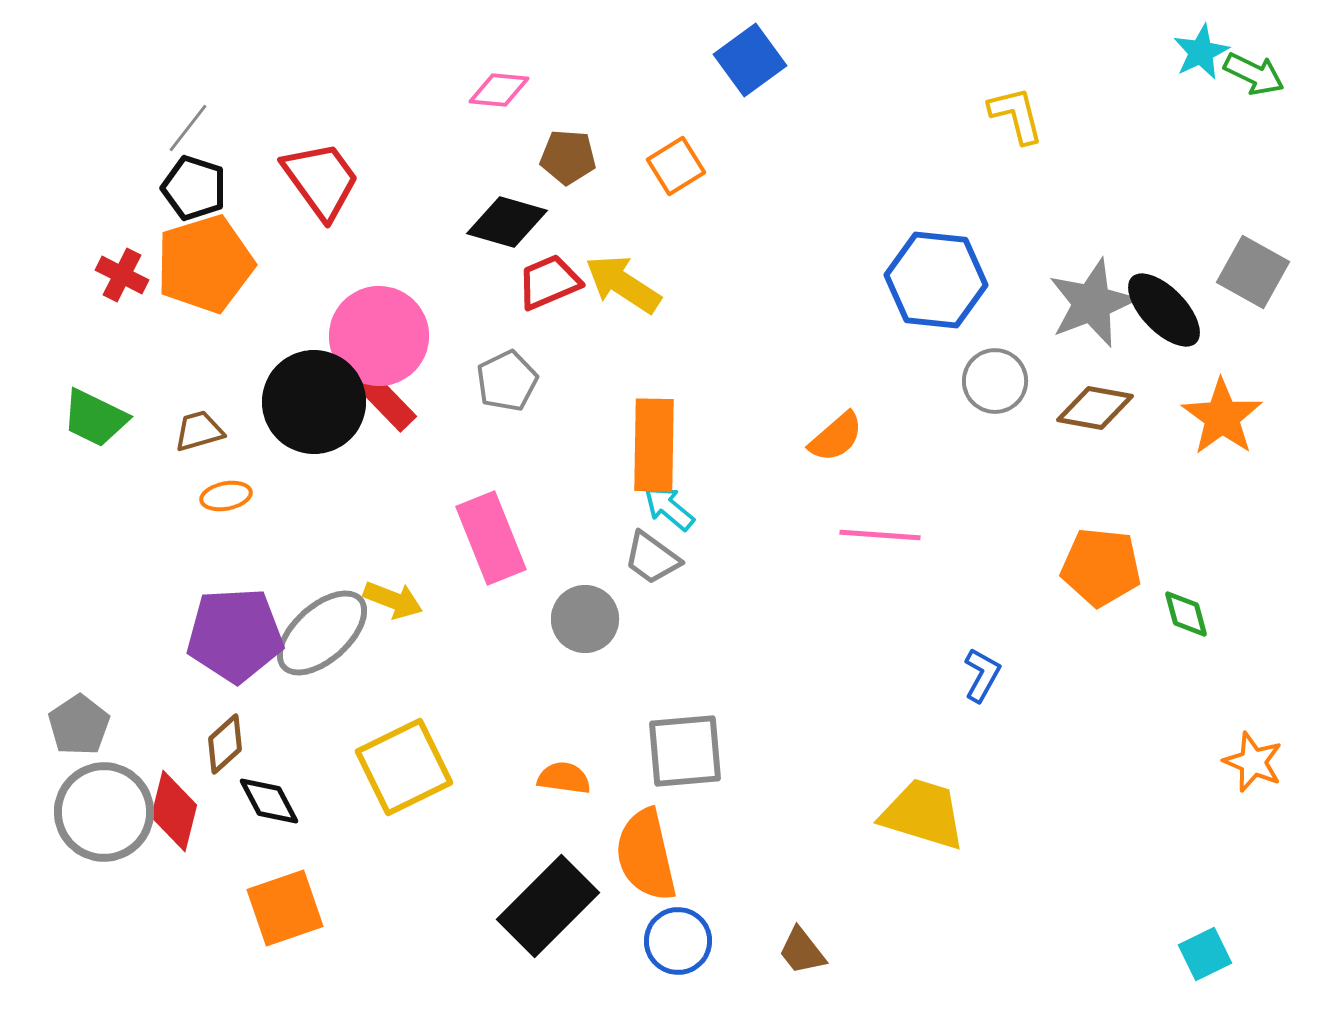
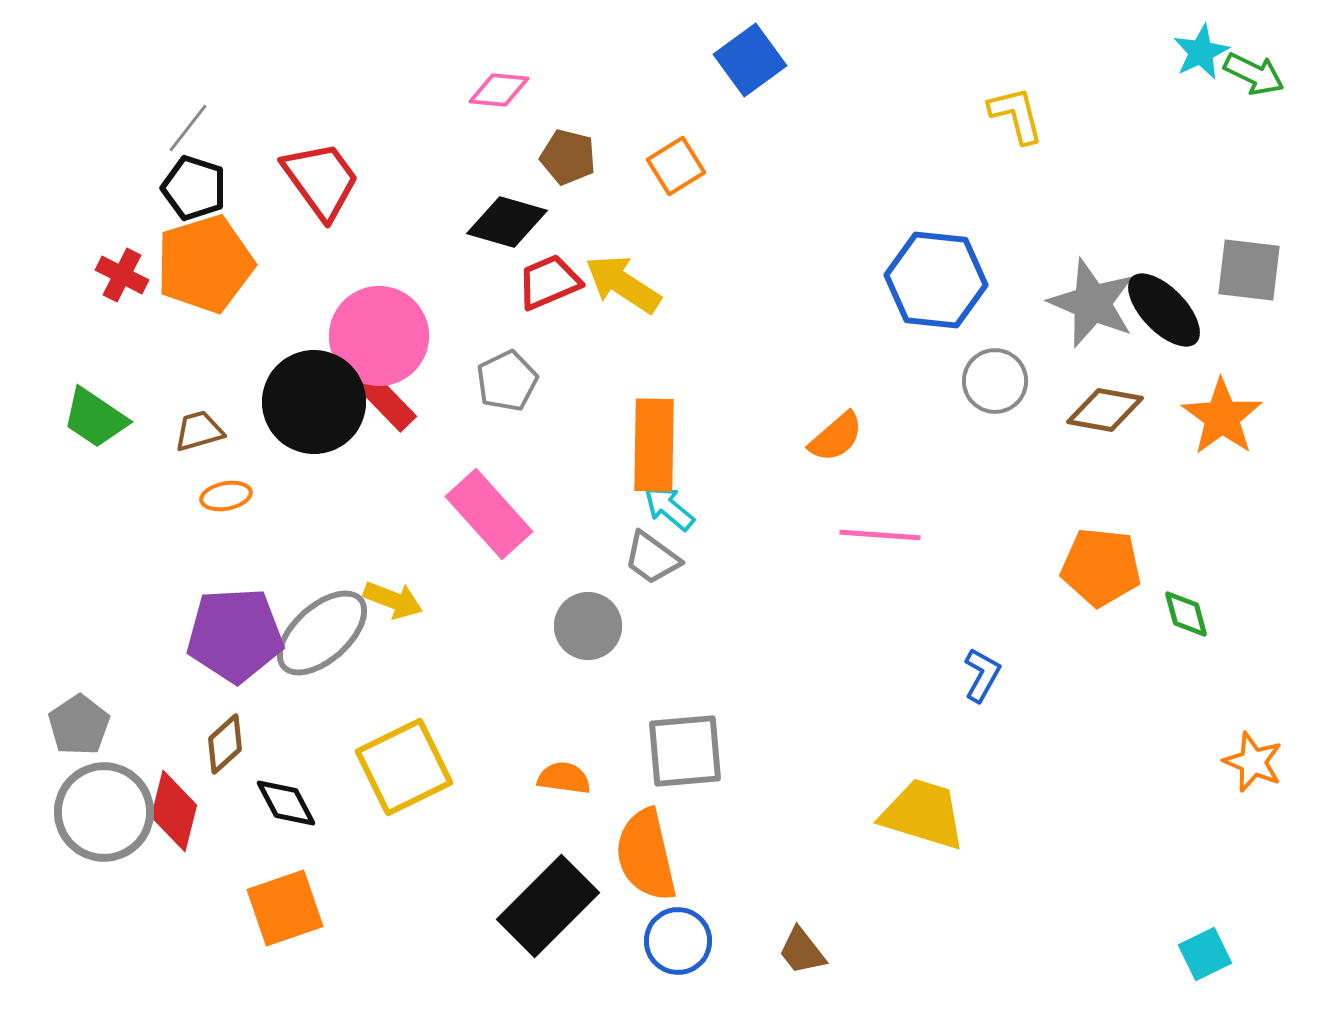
brown pentagon at (568, 157): rotated 10 degrees clockwise
gray square at (1253, 272): moved 4 px left, 2 px up; rotated 22 degrees counterclockwise
gray star at (1092, 303): rotated 28 degrees counterclockwise
brown diamond at (1095, 408): moved 10 px right, 2 px down
green trapezoid at (95, 418): rotated 8 degrees clockwise
pink rectangle at (491, 538): moved 2 px left, 24 px up; rotated 20 degrees counterclockwise
gray circle at (585, 619): moved 3 px right, 7 px down
black diamond at (269, 801): moved 17 px right, 2 px down
